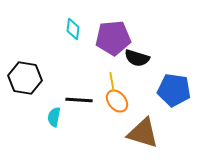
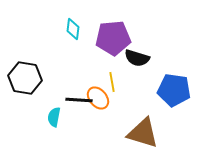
orange ellipse: moved 19 px left, 3 px up
